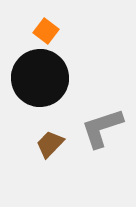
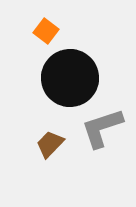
black circle: moved 30 px right
